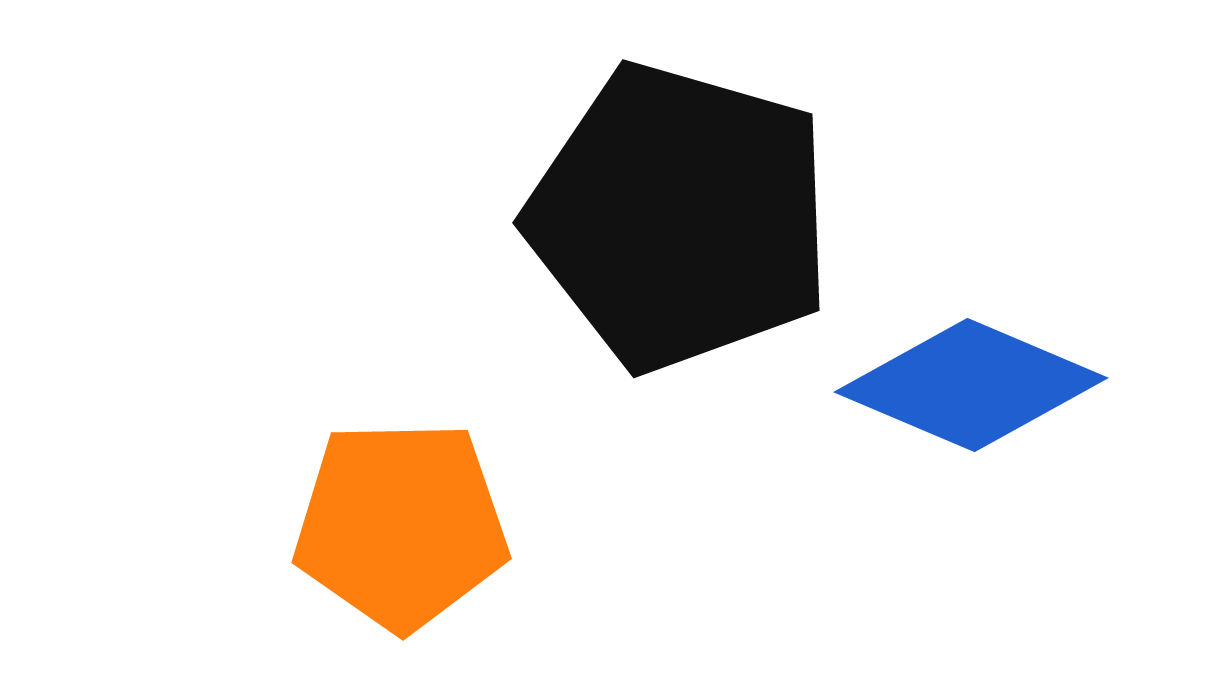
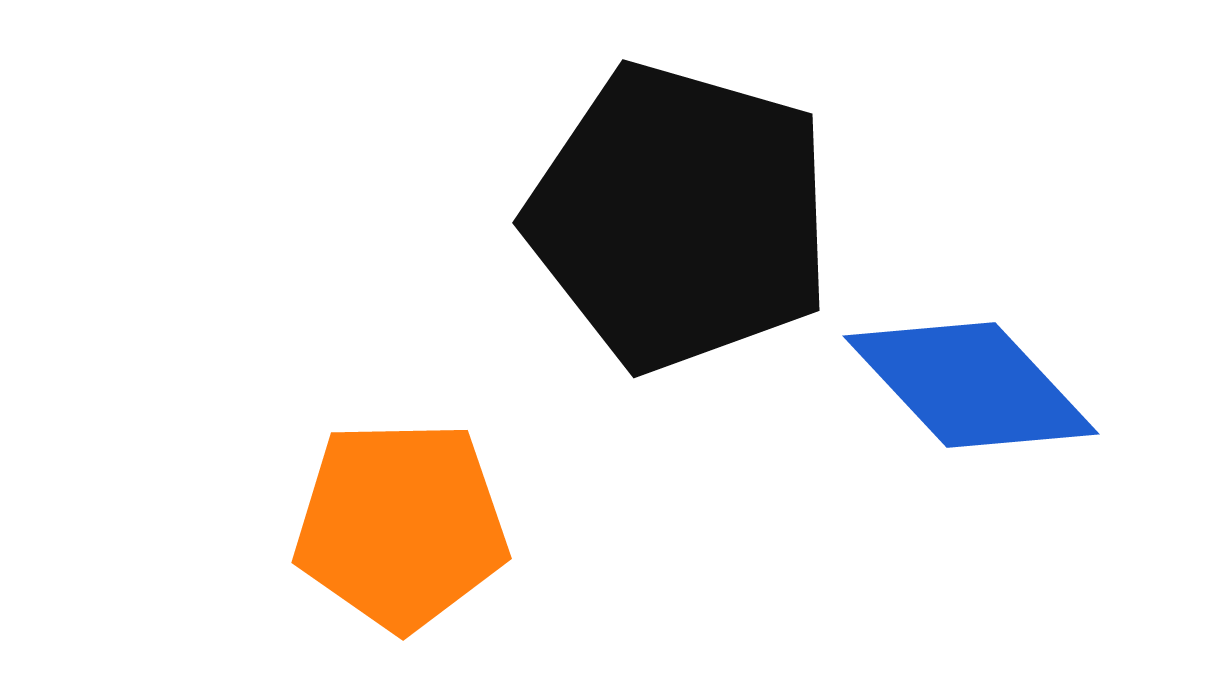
blue diamond: rotated 24 degrees clockwise
